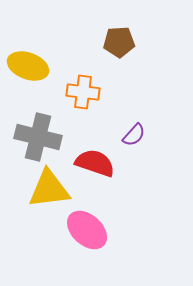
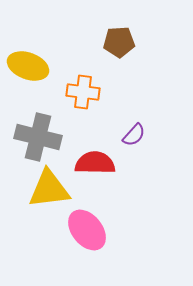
red semicircle: rotated 18 degrees counterclockwise
pink ellipse: rotated 9 degrees clockwise
